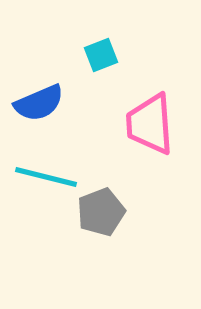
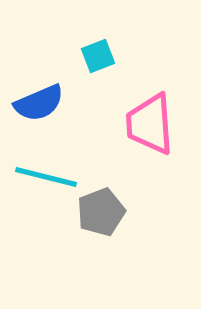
cyan square: moved 3 px left, 1 px down
